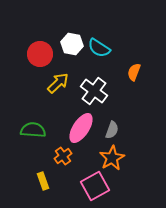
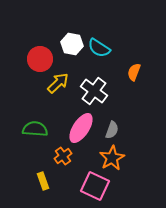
red circle: moved 5 px down
green semicircle: moved 2 px right, 1 px up
pink square: rotated 36 degrees counterclockwise
